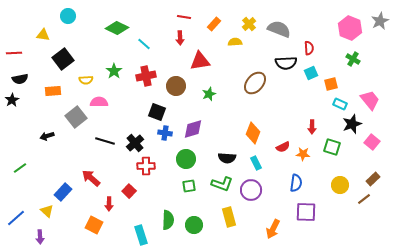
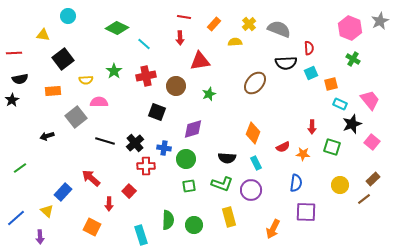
blue cross at (165, 133): moved 1 px left, 15 px down
orange square at (94, 225): moved 2 px left, 2 px down
